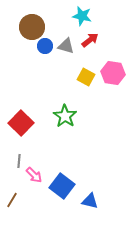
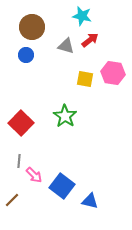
blue circle: moved 19 px left, 9 px down
yellow square: moved 1 px left, 2 px down; rotated 18 degrees counterclockwise
brown line: rotated 14 degrees clockwise
